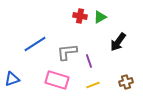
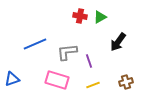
blue line: rotated 10 degrees clockwise
